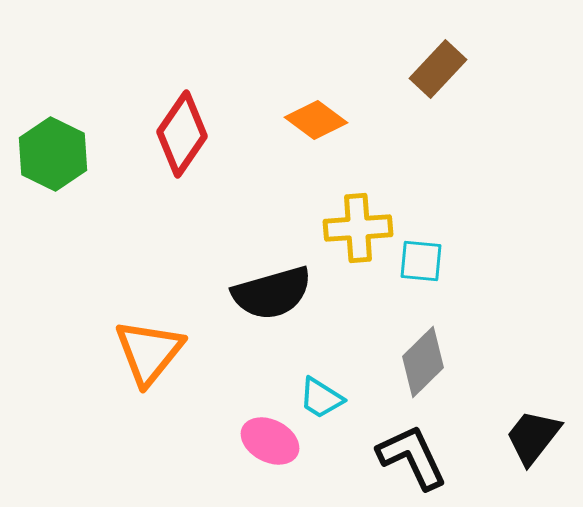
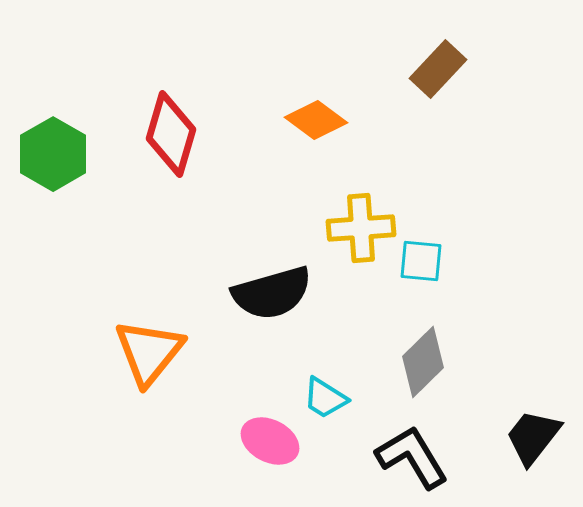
red diamond: moved 11 px left; rotated 18 degrees counterclockwise
green hexagon: rotated 4 degrees clockwise
yellow cross: moved 3 px right
cyan trapezoid: moved 4 px right
black L-shape: rotated 6 degrees counterclockwise
